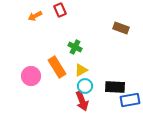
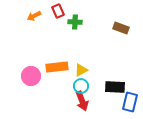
red rectangle: moved 2 px left, 1 px down
orange arrow: moved 1 px left
green cross: moved 25 px up; rotated 24 degrees counterclockwise
orange rectangle: rotated 65 degrees counterclockwise
cyan circle: moved 4 px left
blue rectangle: moved 2 px down; rotated 66 degrees counterclockwise
